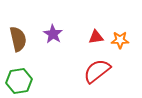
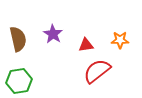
red triangle: moved 10 px left, 8 px down
